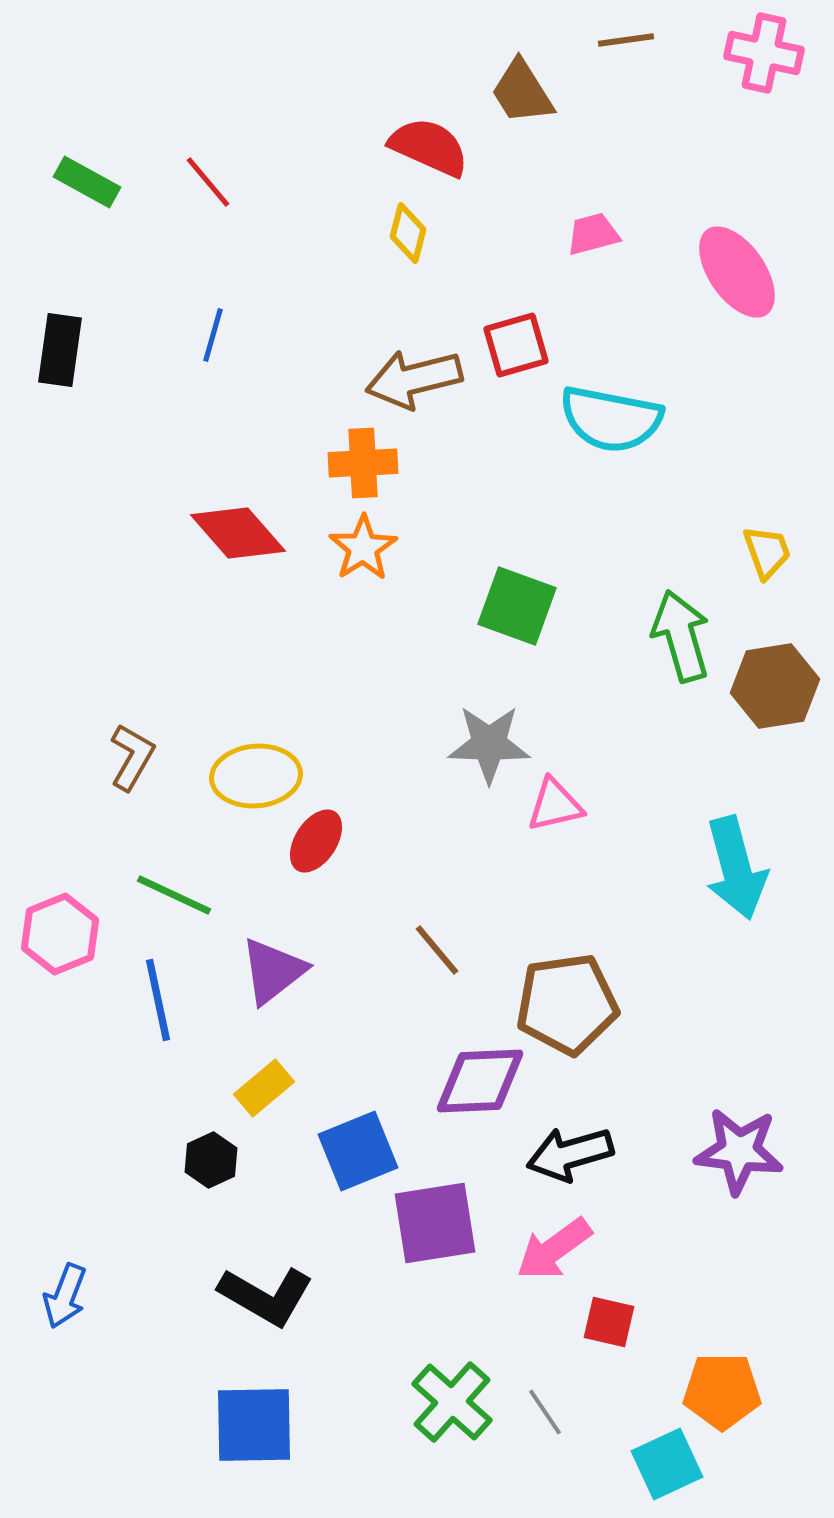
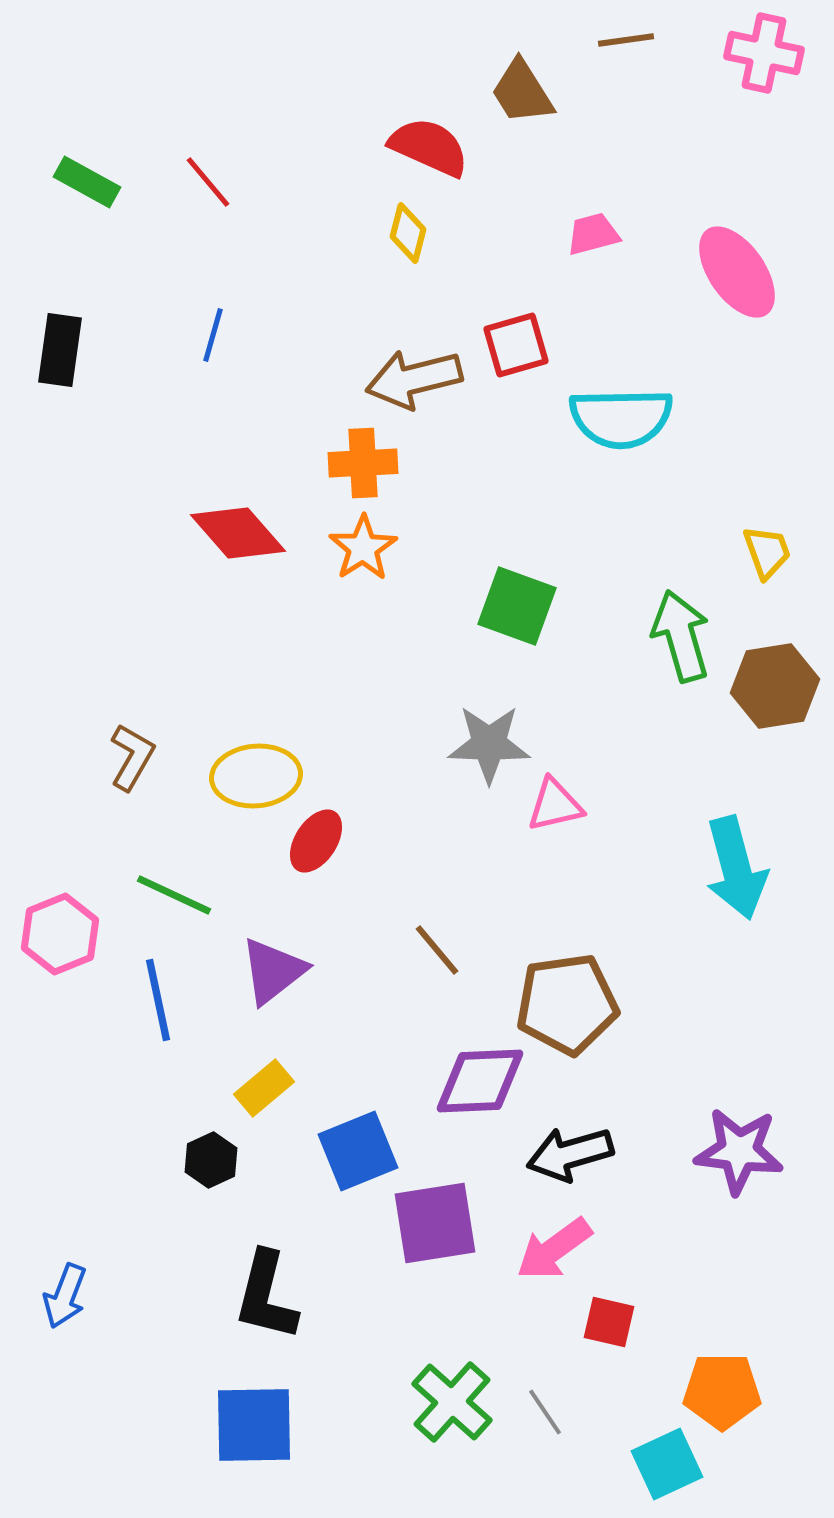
cyan semicircle at (611, 419): moved 10 px right, 1 px up; rotated 12 degrees counterclockwise
black L-shape at (266, 1296): rotated 74 degrees clockwise
